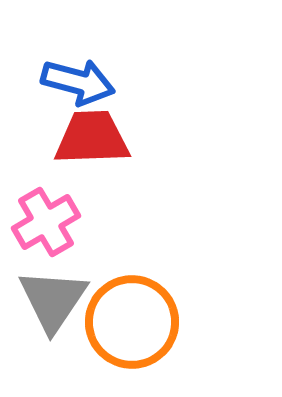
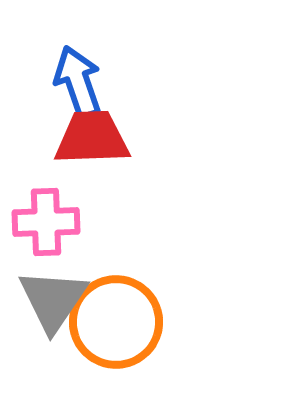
blue arrow: rotated 124 degrees counterclockwise
pink cross: rotated 28 degrees clockwise
orange circle: moved 16 px left
